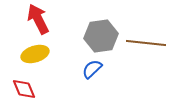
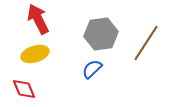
gray hexagon: moved 2 px up
brown line: rotated 63 degrees counterclockwise
